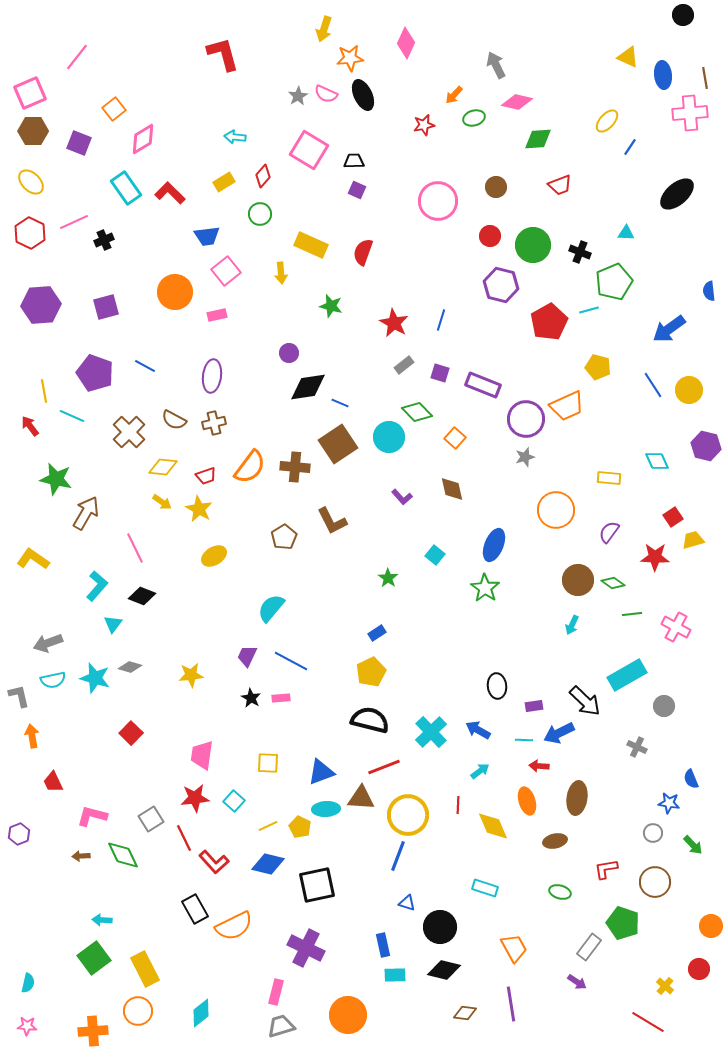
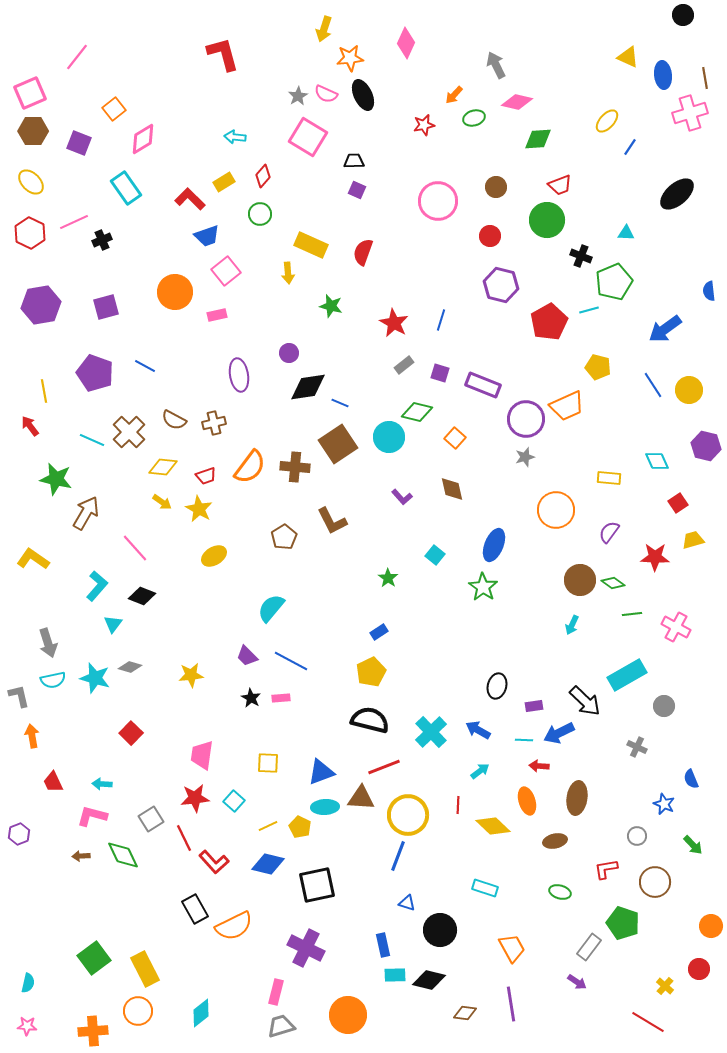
pink cross at (690, 113): rotated 12 degrees counterclockwise
pink square at (309, 150): moved 1 px left, 13 px up
red L-shape at (170, 193): moved 20 px right, 6 px down
blue trapezoid at (207, 236): rotated 12 degrees counterclockwise
black cross at (104, 240): moved 2 px left
green circle at (533, 245): moved 14 px right, 25 px up
black cross at (580, 252): moved 1 px right, 4 px down
yellow arrow at (281, 273): moved 7 px right
purple hexagon at (41, 305): rotated 6 degrees counterclockwise
blue arrow at (669, 329): moved 4 px left
purple ellipse at (212, 376): moved 27 px right, 1 px up; rotated 16 degrees counterclockwise
green diamond at (417, 412): rotated 32 degrees counterclockwise
cyan line at (72, 416): moved 20 px right, 24 px down
red square at (673, 517): moved 5 px right, 14 px up
pink line at (135, 548): rotated 16 degrees counterclockwise
brown circle at (578, 580): moved 2 px right
green star at (485, 588): moved 2 px left, 1 px up
blue rectangle at (377, 633): moved 2 px right, 1 px up
gray arrow at (48, 643): rotated 88 degrees counterclockwise
purple trapezoid at (247, 656): rotated 70 degrees counterclockwise
black ellipse at (497, 686): rotated 20 degrees clockwise
blue star at (669, 803): moved 5 px left, 1 px down; rotated 15 degrees clockwise
cyan ellipse at (326, 809): moved 1 px left, 2 px up
yellow diamond at (493, 826): rotated 24 degrees counterclockwise
gray circle at (653, 833): moved 16 px left, 3 px down
cyan arrow at (102, 920): moved 136 px up
black circle at (440, 927): moved 3 px down
orange trapezoid at (514, 948): moved 2 px left
black diamond at (444, 970): moved 15 px left, 10 px down
